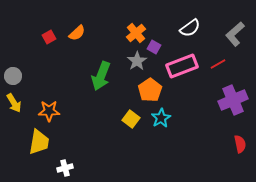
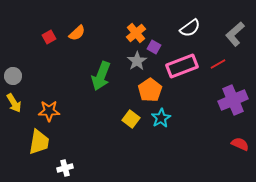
red semicircle: rotated 54 degrees counterclockwise
